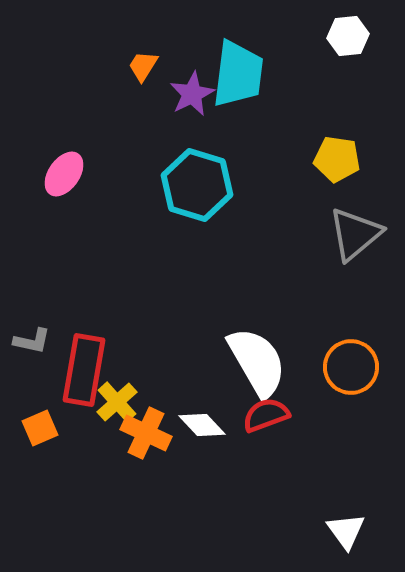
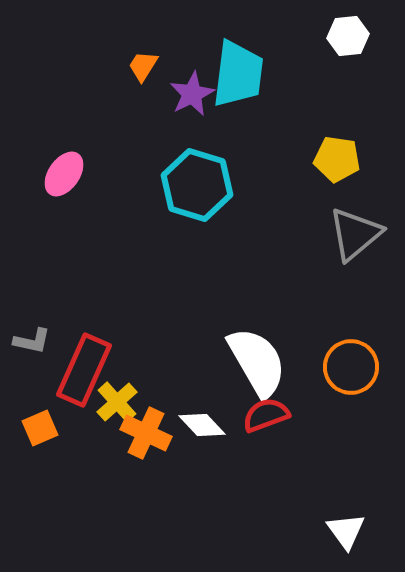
red rectangle: rotated 14 degrees clockwise
